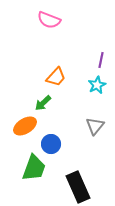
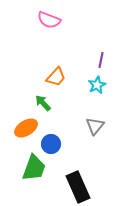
green arrow: rotated 90 degrees clockwise
orange ellipse: moved 1 px right, 2 px down
